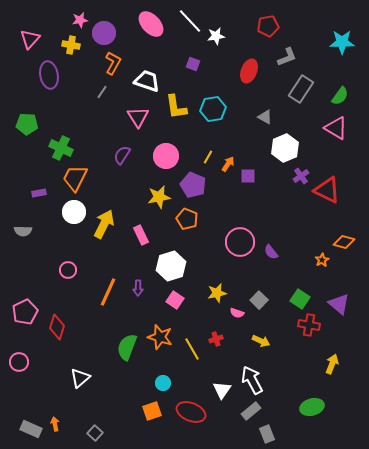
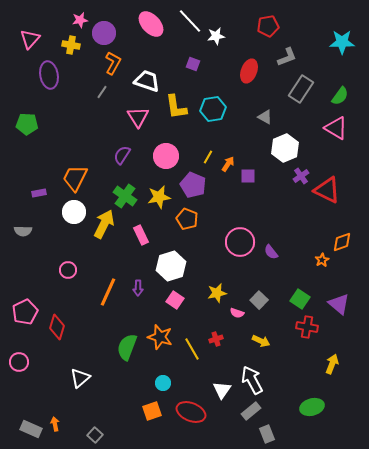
green cross at (61, 148): moved 64 px right, 48 px down; rotated 10 degrees clockwise
orange diamond at (344, 242): moved 2 px left; rotated 35 degrees counterclockwise
red cross at (309, 325): moved 2 px left, 2 px down
gray square at (95, 433): moved 2 px down
